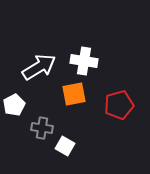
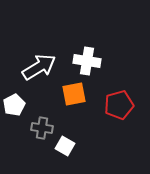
white cross: moved 3 px right
